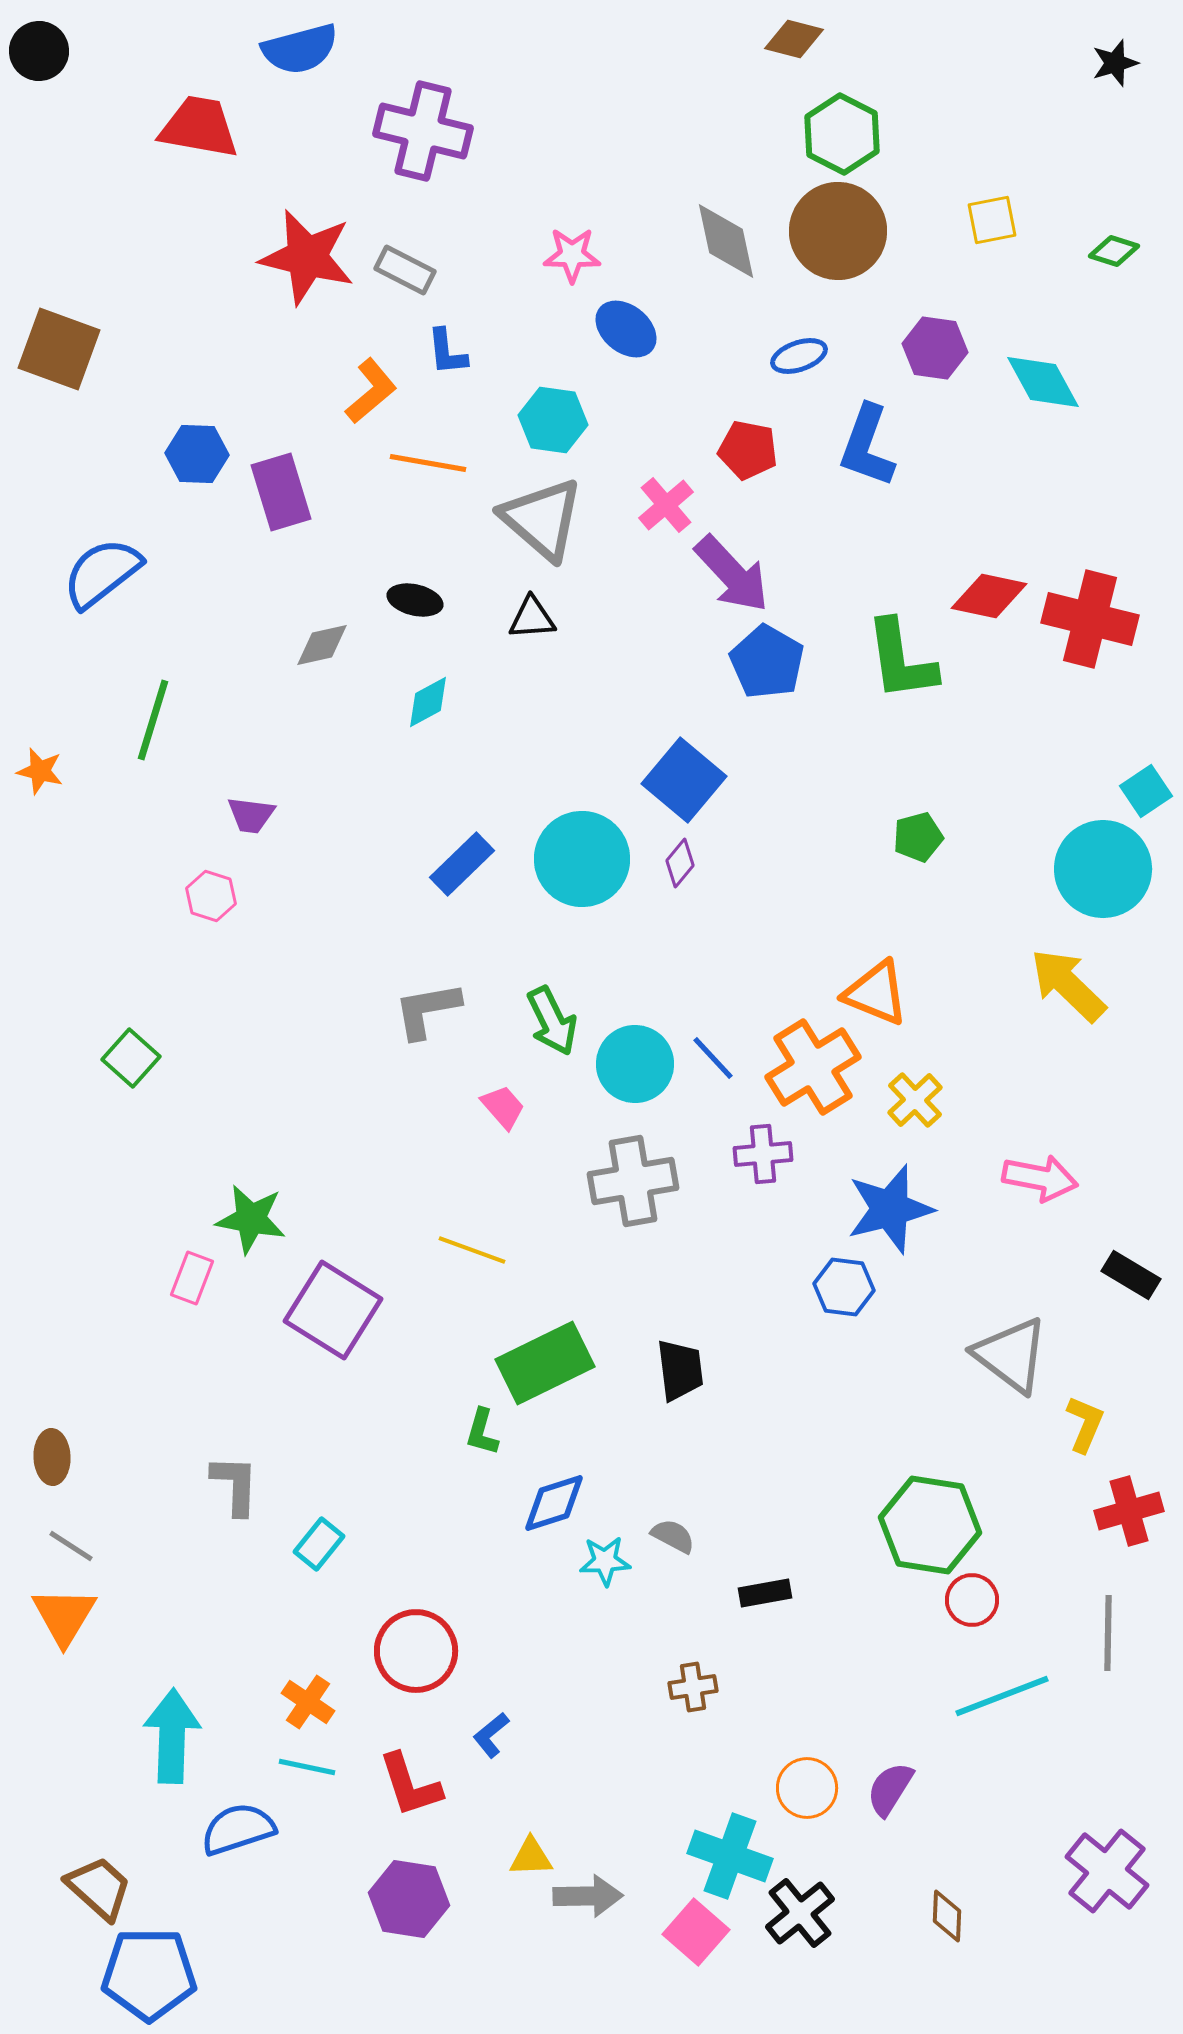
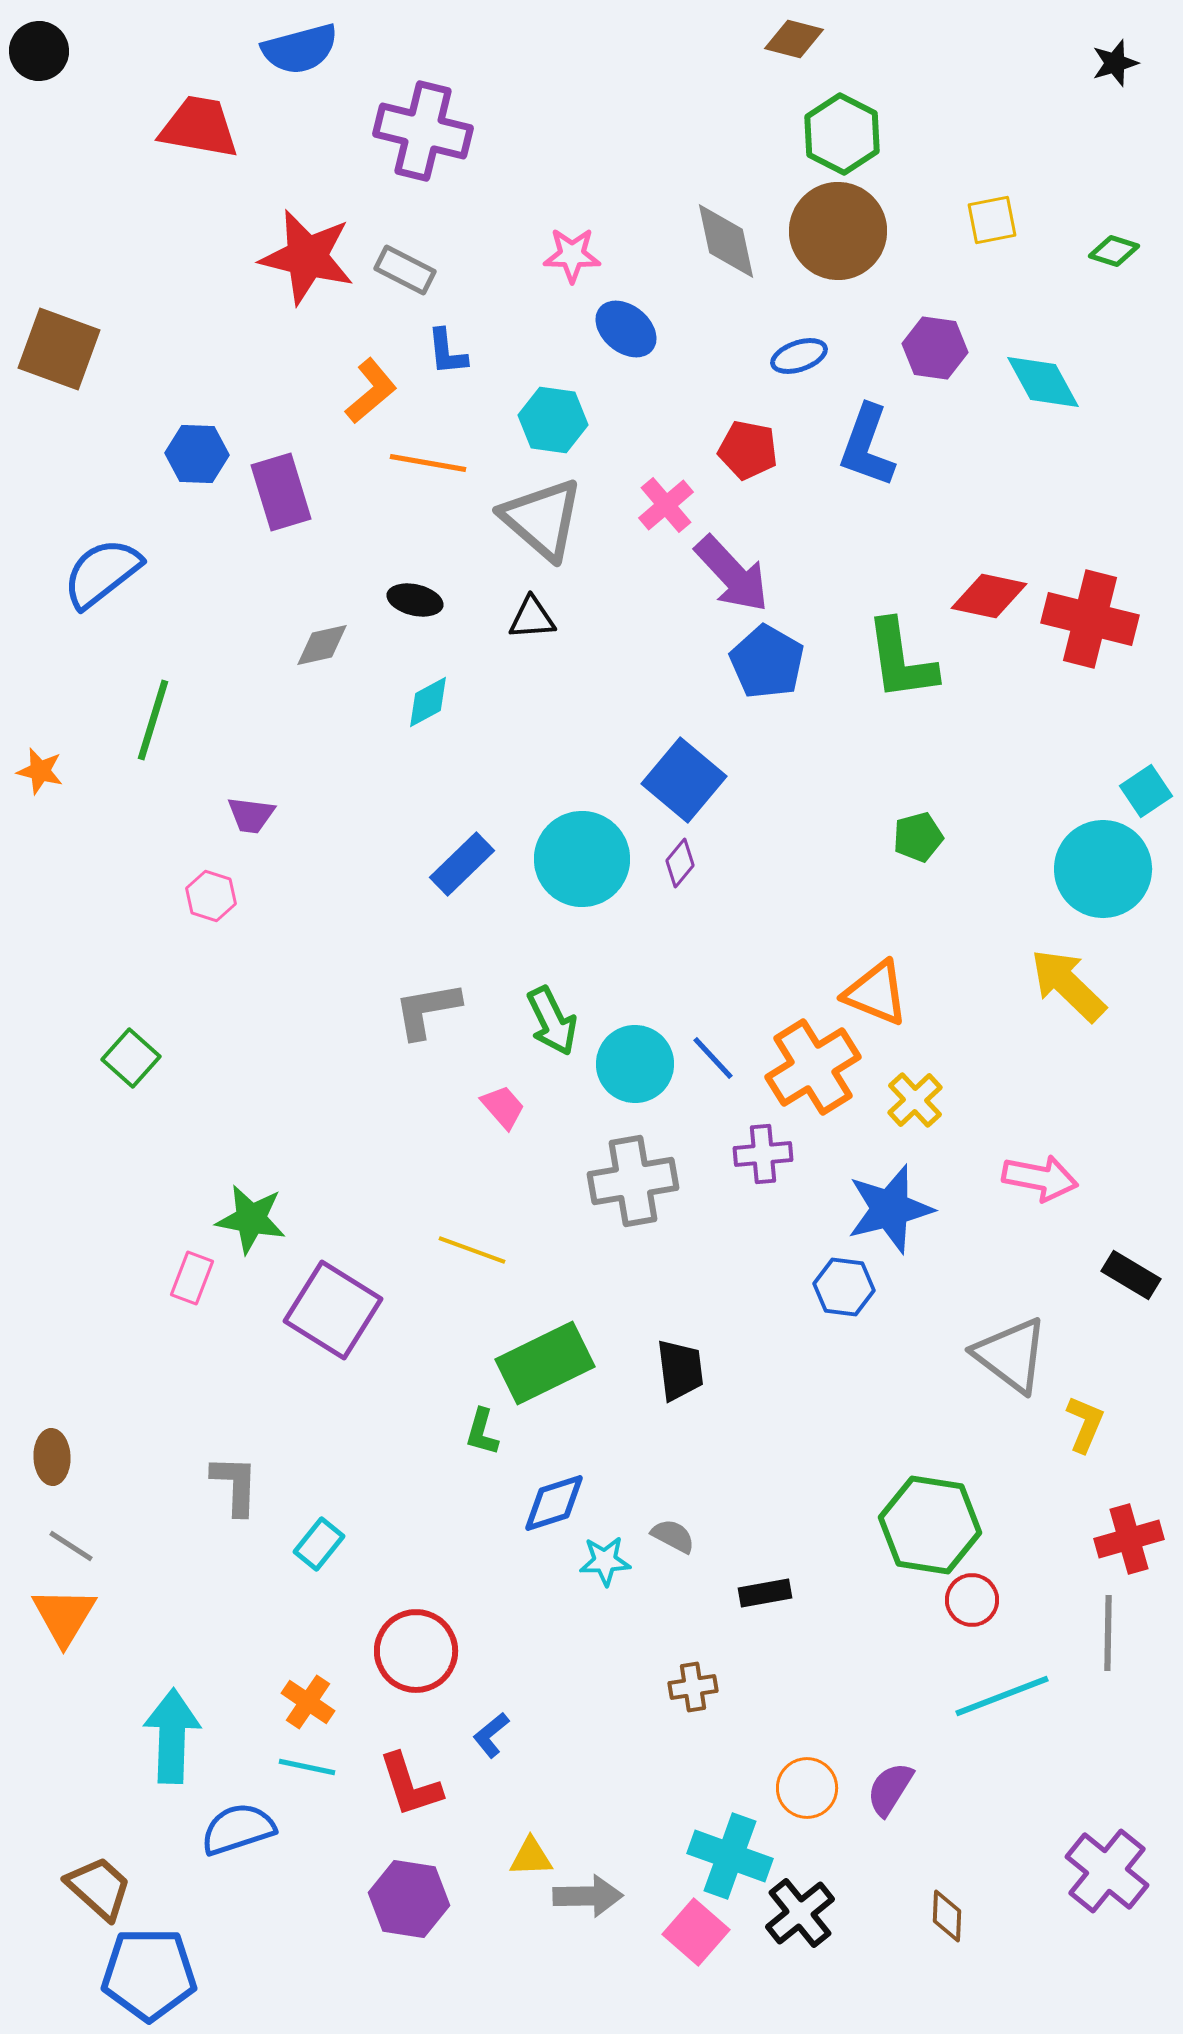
red cross at (1129, 1511): moved 28 px down
